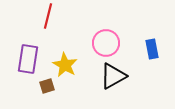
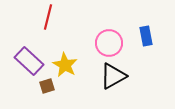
red line: moved 1 px down
pink circle: moved 3 px right
blue rectangle: moved 6 px left, 13 px up
purple rectangle: moved 1 px right, 2 px down; rotated 56 degrees counterclockwise
